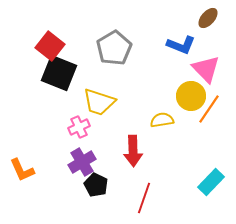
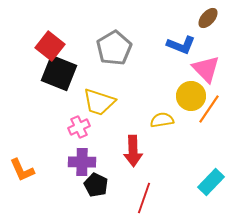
purple cross: rotated 32 degrees clockwise
